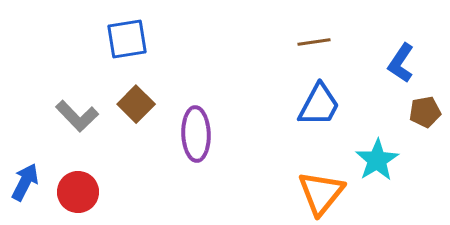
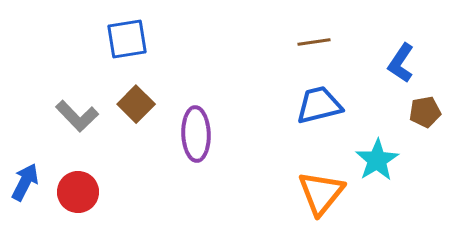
blue trapezoid: rotated 132 degrees counterclockwise
